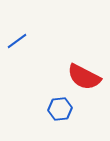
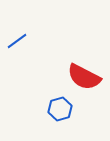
blue hexagon: rotated 10 degrees counterclockwise
